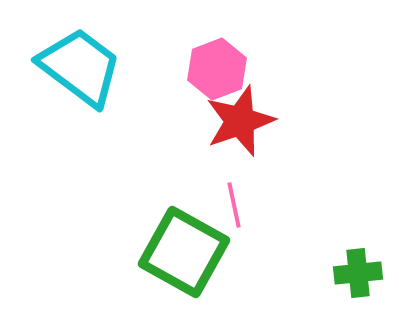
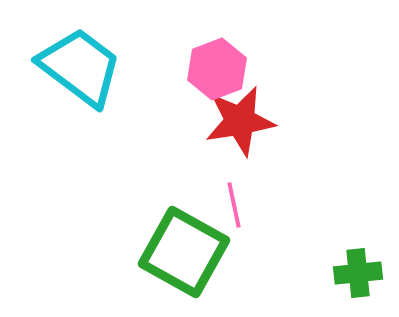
red star: rotated 10 degrees clockwise
